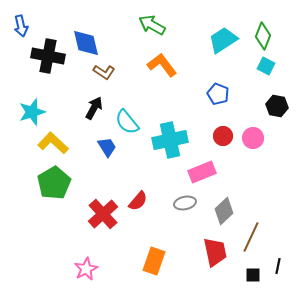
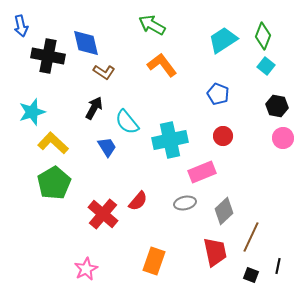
cyan square: rotated 12 degrees clockwise
pink circle: moved 30 px right
red cross: rotated 8 degrees counterclockwise
black square: moved 2 px left; rotated 21 degrees clockwise
